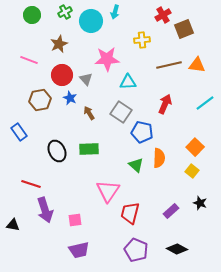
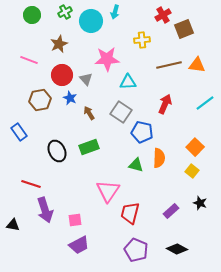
green rectangle: moved 2 px up; rotated 18 degrees counterclockwise
green triangle: rotated 28 degrees counterclockwise
purple trapezoid: moved 5 px up; rotated 15 degrees counterclockwise
